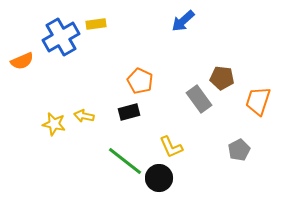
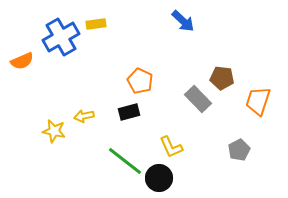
blue arrow: rotated 95 degrees counterclockwise
gray rectangle: moved 1 px left; rotated 8 degrees counterclockwise
yellow arrow: rotated 24 degrees counterclockwise
yellow star: moved 7 px down
